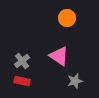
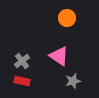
gray star: moved 2 px left
